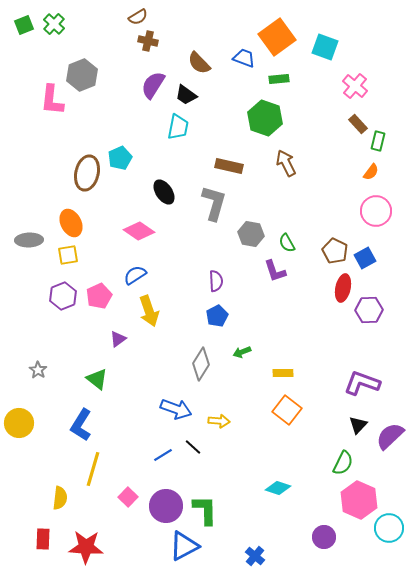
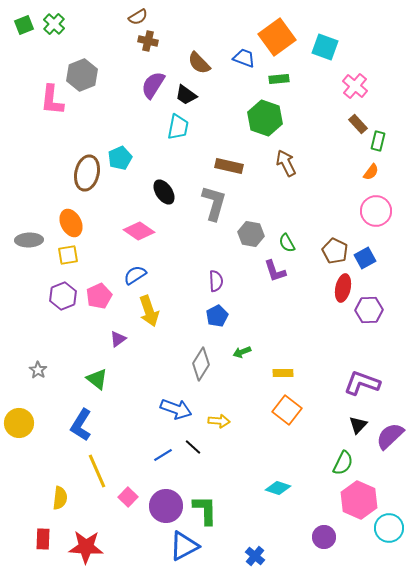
yellow line at (93, 469): moved 4 px right, 2 px down; rotated 40 degrees counterclockwise
